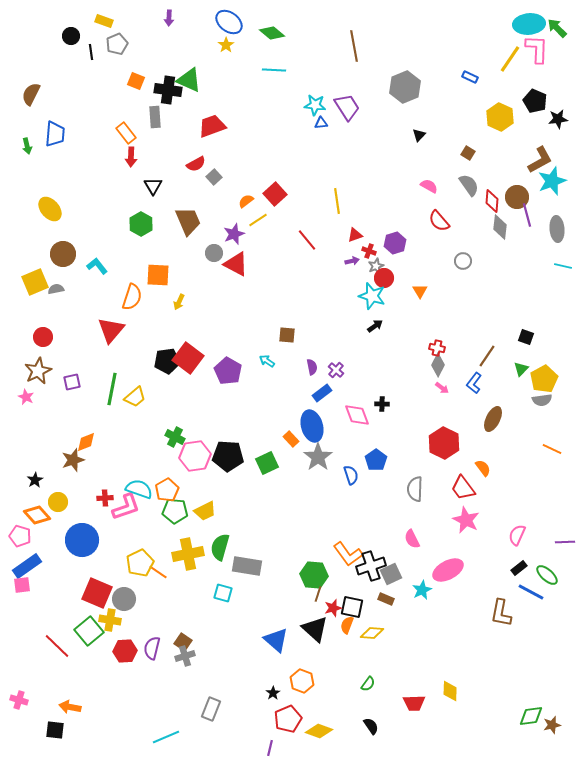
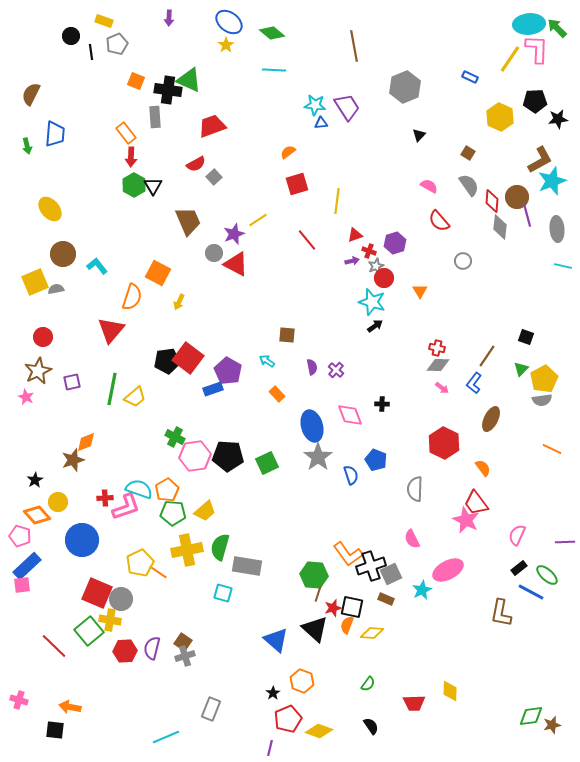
black pentagon at (535, 101): rotated 25 degrees counterclockwise
red square at (275, 194): moved 22 px right, 10 px up; rotated 25 degrees clockwise
orange semicircle at (246, 201): moved 42 px right, 49 px up
yellow line at (337, 201): rotated 15 degrees clockwise
green hexagon at (141, 224): moved 7 px left, 39 px up
orange square at (158, 275): moved 2 px up; rotated 25 degrees clockwise
cyan star at (372, 296): moved 6 px down
gray diamond at (438, 365): rotated 65 degrees clockwise
blue rectangle at (322, 393): moved 109 px left, 4 px up; rotated 18 degrees clockwise
pink diamond at (357, 415): moved 7 px left
brown ellipse at (493, 419): moved 2 px left
orange rectangle at (291, 439): moved 14 px left, 45 px up
blue pentagon at (376, 460): rotated 15 degrees counterclockwise
red trapezoid at (463, 488): moved 13 px right, 15 px down
green pentagon at (175, 511): moved 2 px left, 2 px down
yellow trapezoid at (205, 511): rotated 15 degrees counterclockwise
yellow cross at (188, 554): moved 1 px left, 4 px up
blue rectangle at (27, 566): rotated 8 degrees counterclockwise
gray circle at (124, 599): moved 3 px left
red line at (57, 646): moved 3 px left
